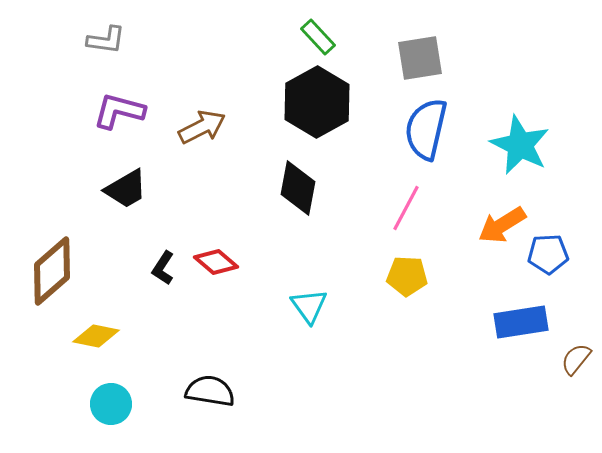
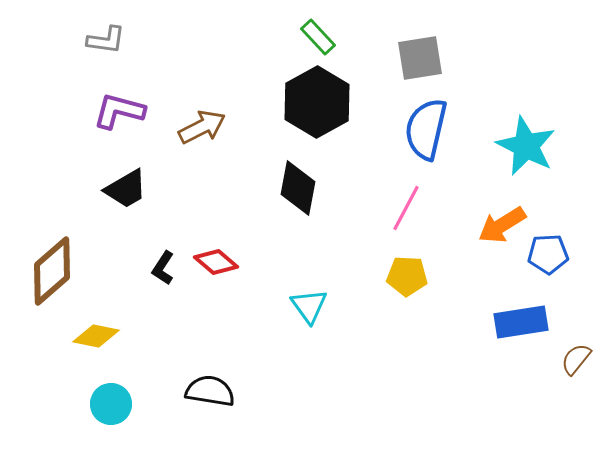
cyan star: moved 6 px right, 1 px down
